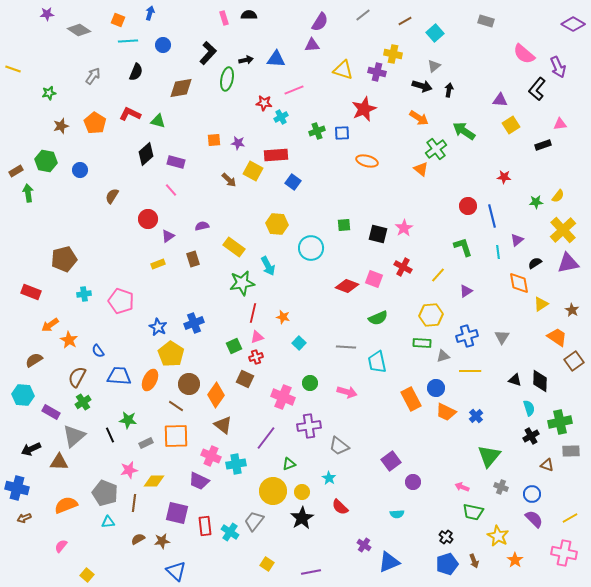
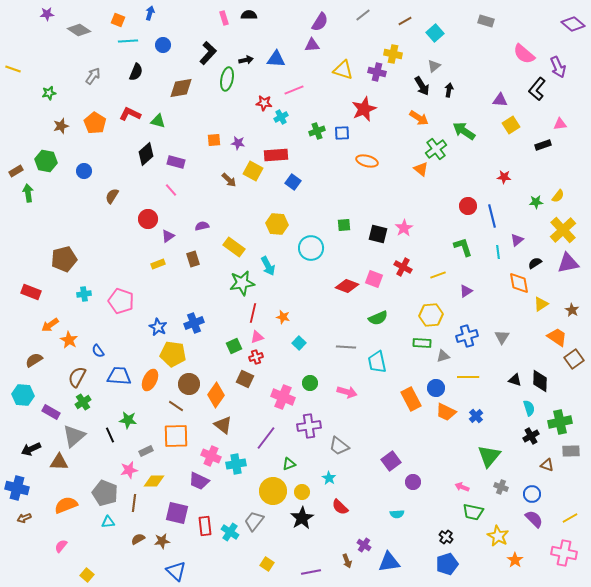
purple diamond at (573, 24): rotated 10 degrees clockwise
black arrow at (422, 86): rotated 42 degrees clockwise
blue circle at (80, 170): moved 4 px right, 1 px down
yellow line at (438, 275): rotated 28 degrees clockwise
yellow pentagon at (171, 354): moved 2 px right; rotated 25 degrees counterclockwise
brown square at (574, 361): moved 2 px up
yellow line at (470, 371): moved 2 px left, 6 px down
gray rectangle at (146, 443): moved 8 px down
brown arrow at (474, 561): moved 127 px left
blue triangle at (389, 562): rotated 15 degrees clockwise
